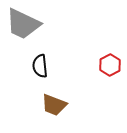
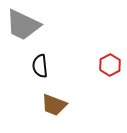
gray trapezoid: moved 1 px down
